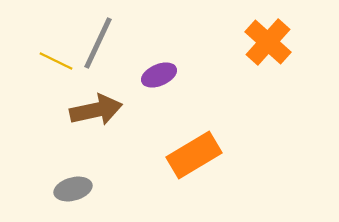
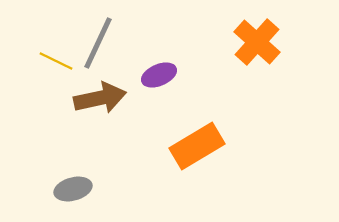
orange cross: moved 11 px left
brown arrow: moved 4 px right, 12 px up
orange rectangle: moved 3 px right, 9 px up
